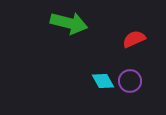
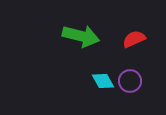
green arrow: moved 12 px right, 13 px down
